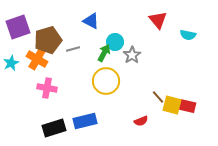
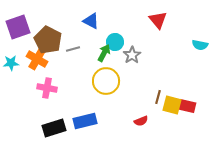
cyan semicircle: moved 12 px right, 10 px down
brown pentagon: rotated 28 degrees counterclockwise
cyan star: rotated 21 degrees clockwise
brown line: rotated 56 degrees clockwise
